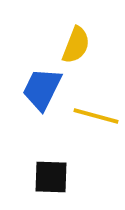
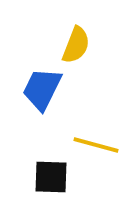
yellow line: moved 29 px down
